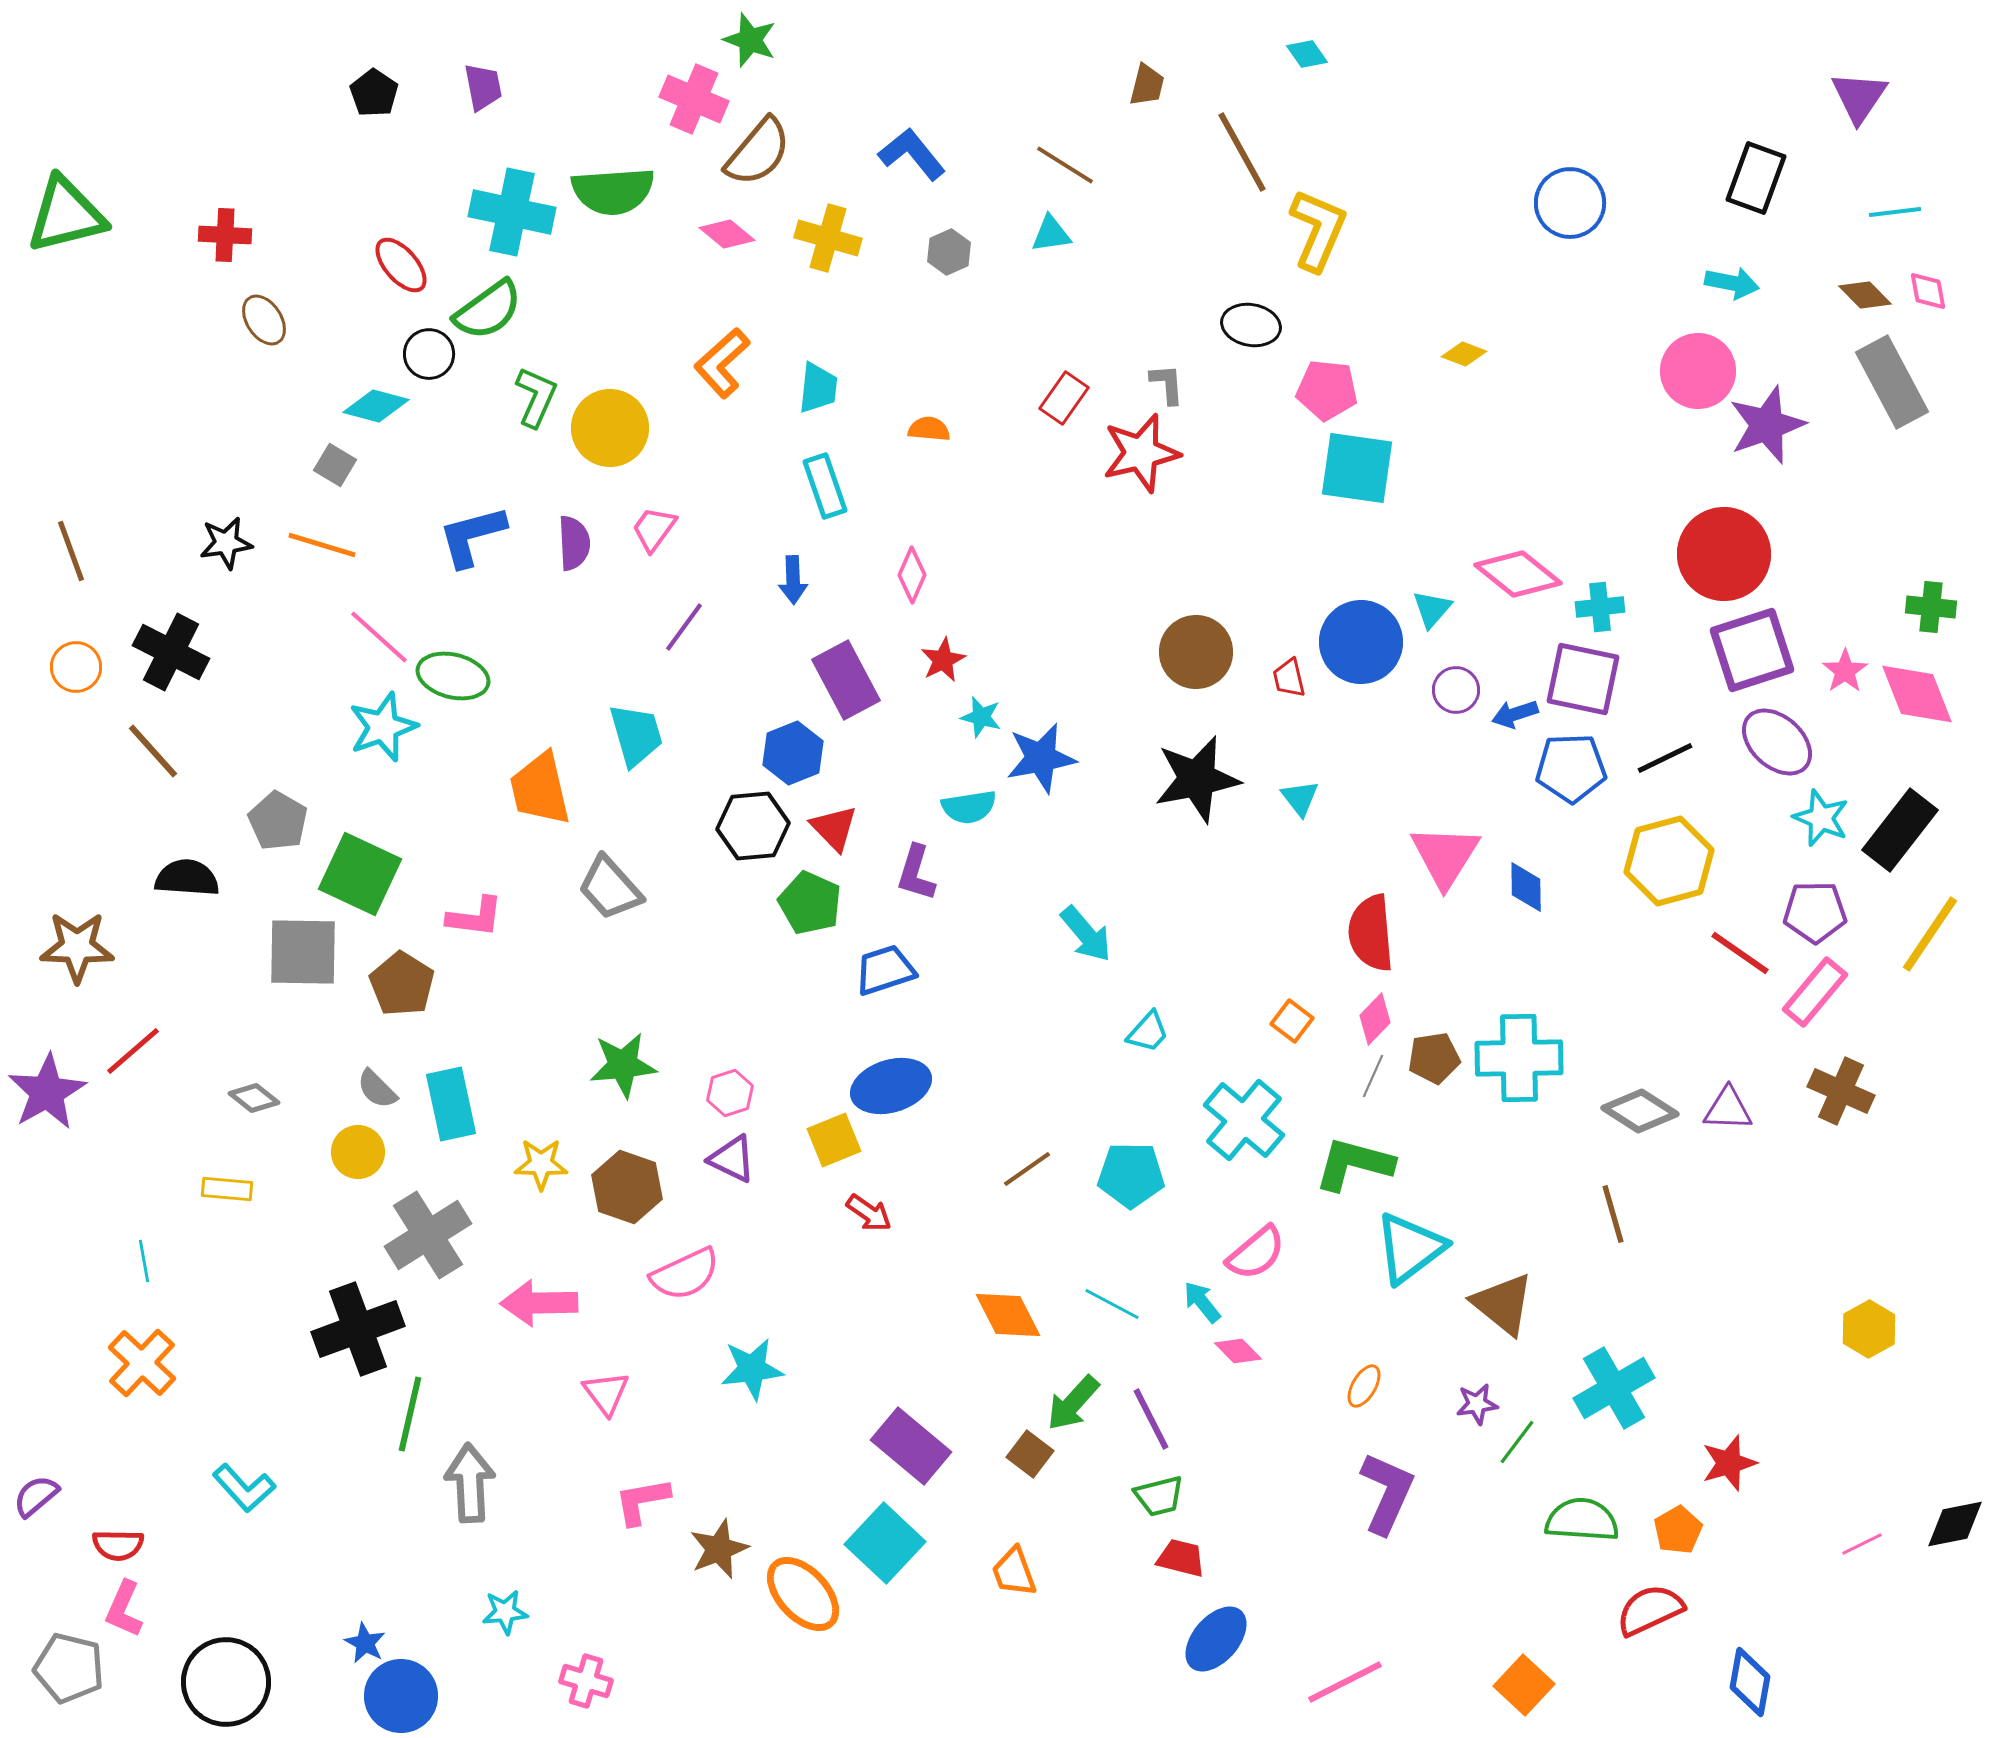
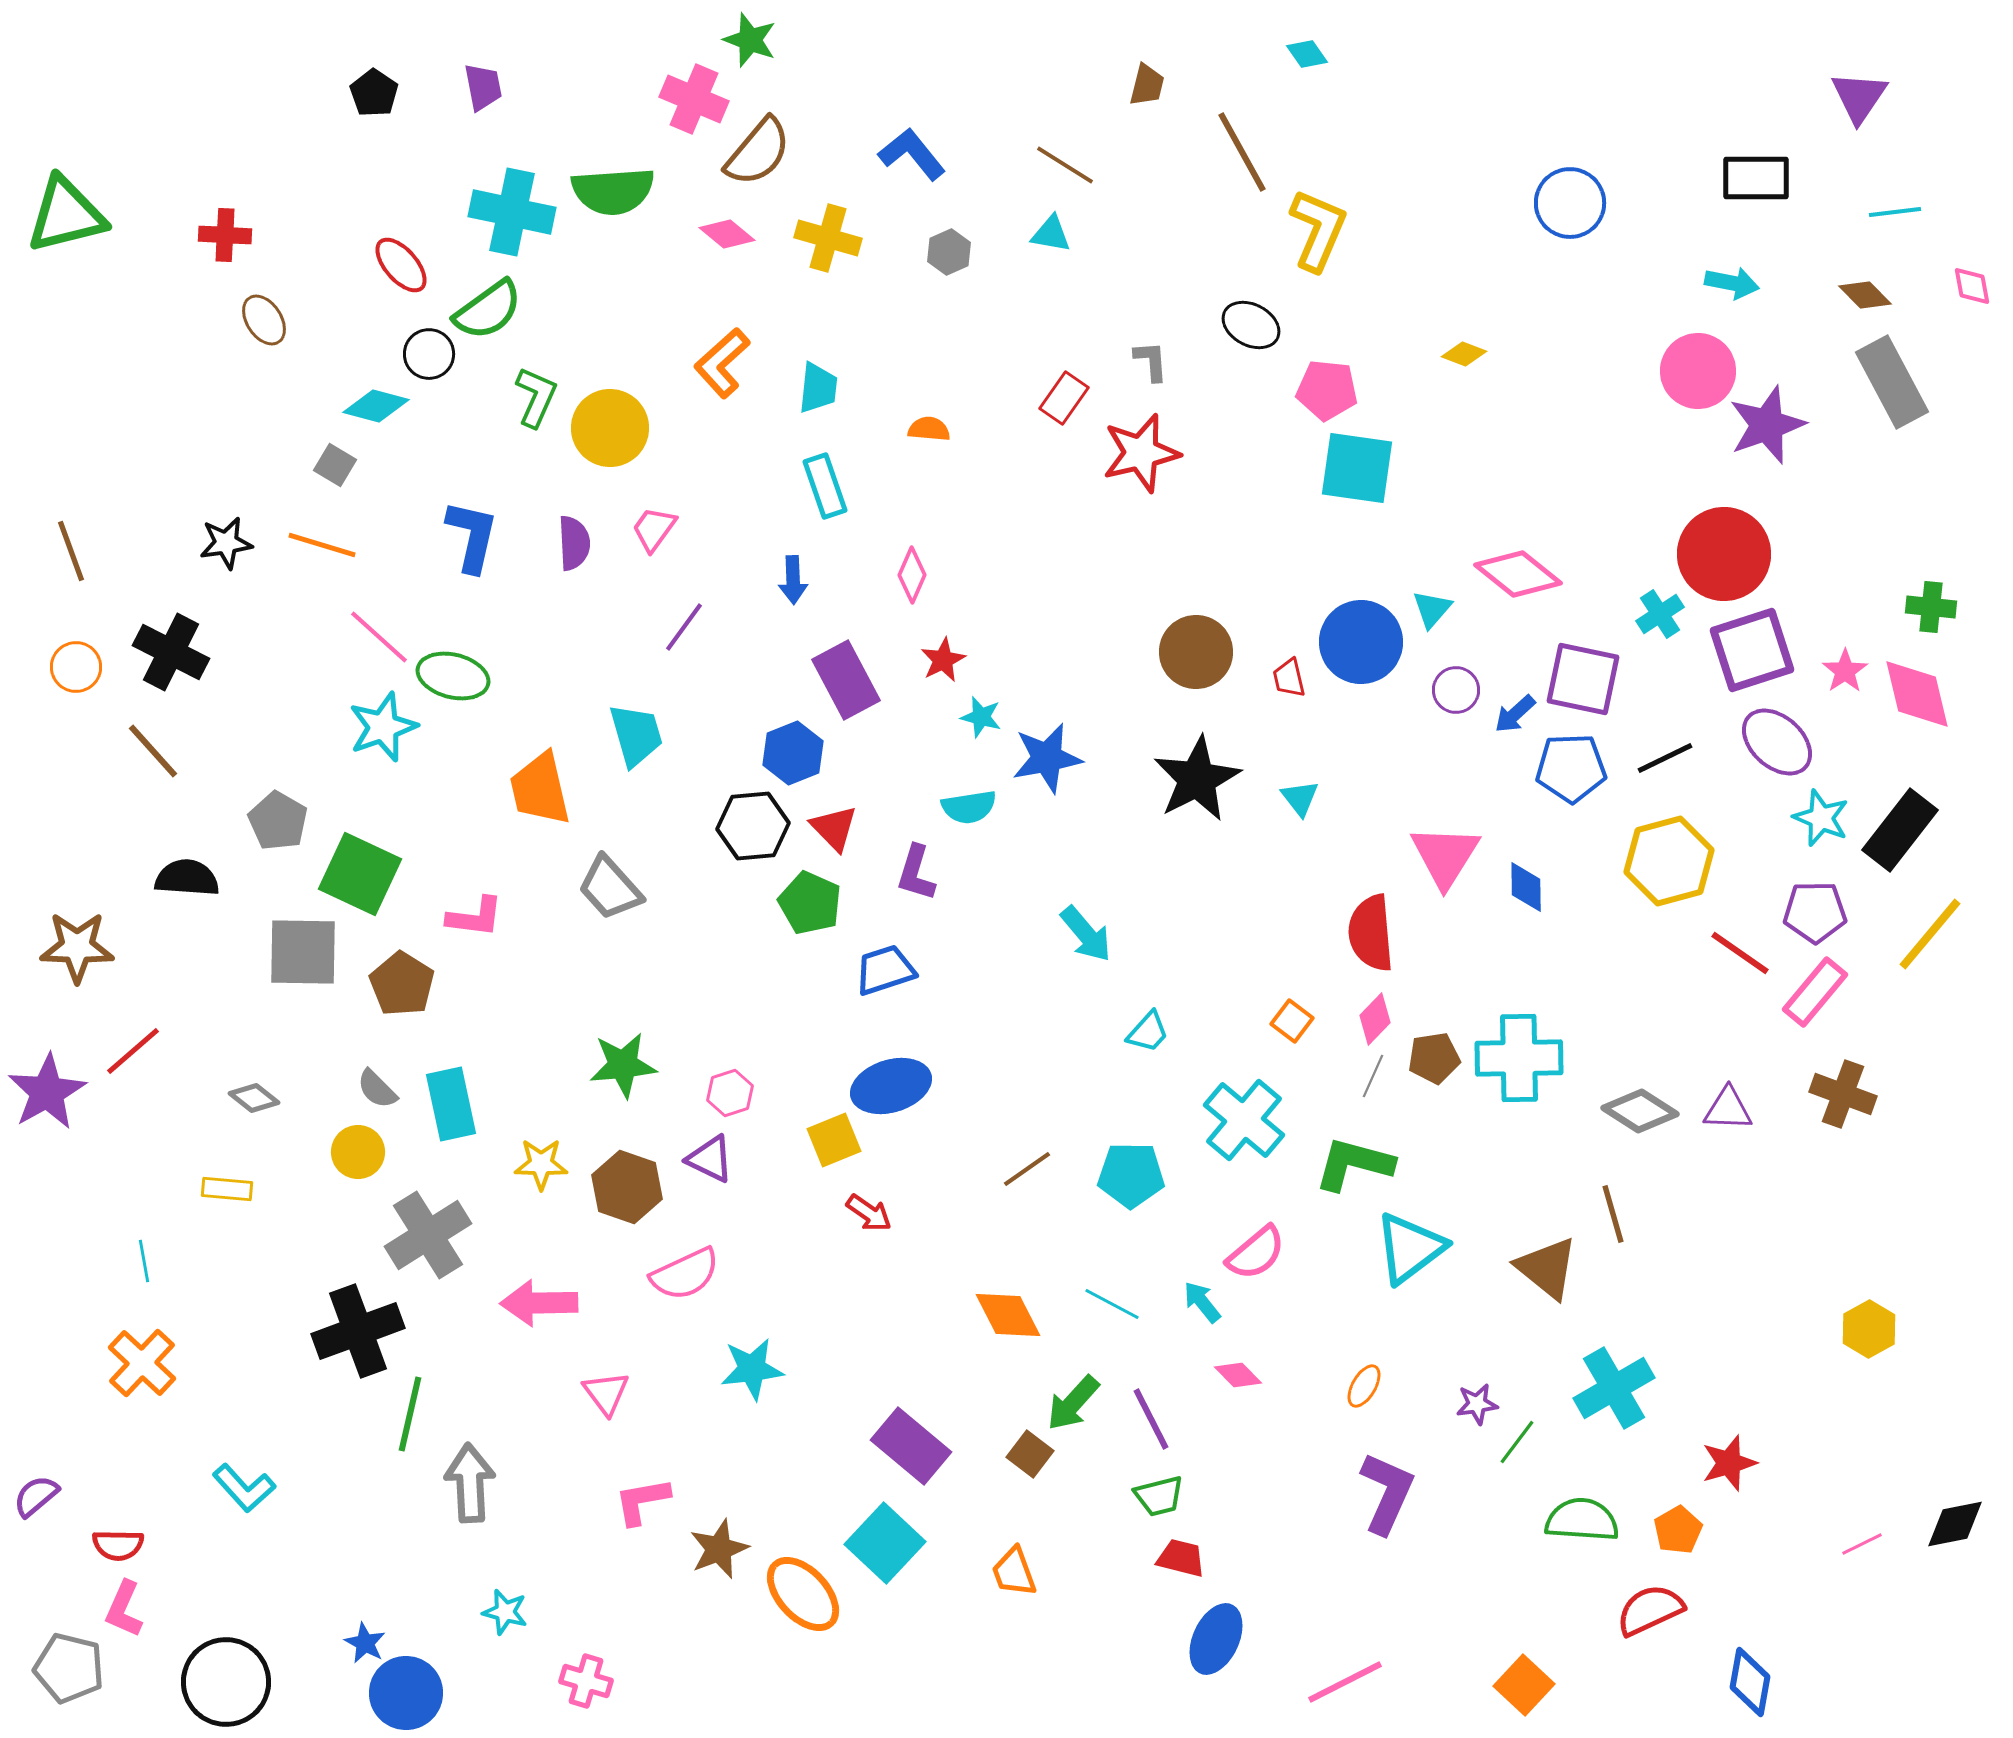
black rectangle at (1756, 178): rotated 70 degrees clockwise
cyan triangle at (1051, 234): rotated 18 degrees clockwise
pink diamond at (1928, 291): moved 44 px right, 5 px up
black ellipse at (1251, 325): rotated 18 degrees clockwise
gray L-shape at (1167, 384): moved 16 px left, 23 px up
blue L-shape at (472, 536): rotated 118 degrees clockwise
cyan cross at (1600, 607): moved 60 px right, 7 px down; rotated 27 degrees counterclockwise
pink diamond at (1917, 694): rotated 8 degrees clockwise
blue arrow at (1515, 714): rotated 24 degrees counterclockwise
blue star at (1041, 758): moved 6 px right
black star at (1197, 779): rotated 16 degrees counterclockwise
yellow line at (1930, 934): rotated 6 degrees clockwise
brown cross at (1841, 1091): moved 2 px right, 3 px down; rotated 4 degrees counterclockwise
purple triangle at (732, 1159): moved 22 px left
brown triangle at (1503, 1304): moved 44 px right, 36 px up
black cross at (358, 1329): moved 2 px down
pink diamond at (1238, 1351): moved 24 px down
cyan star at (505, 1612): rotated 21 degrees clockwise
blue ellipse at (1216, 1639): rotated 16 degrees counterclockwise
blue circle at (401, 1696): moved 5 px right, 3 px up
